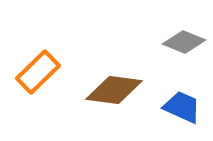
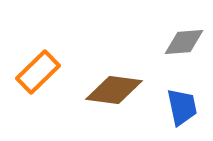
gray diamond: rotated 27 degrees counterclockwise
blue trapezoid: rotated 54 degrees clockwise
